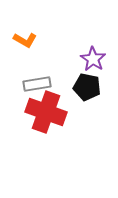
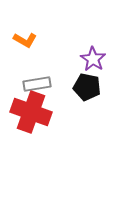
red cross: moved 15 px left
